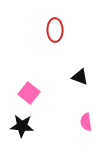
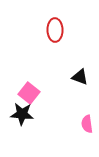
pink semicircle: moved 1 px right, 2 px down
black star: moved 12 px up
